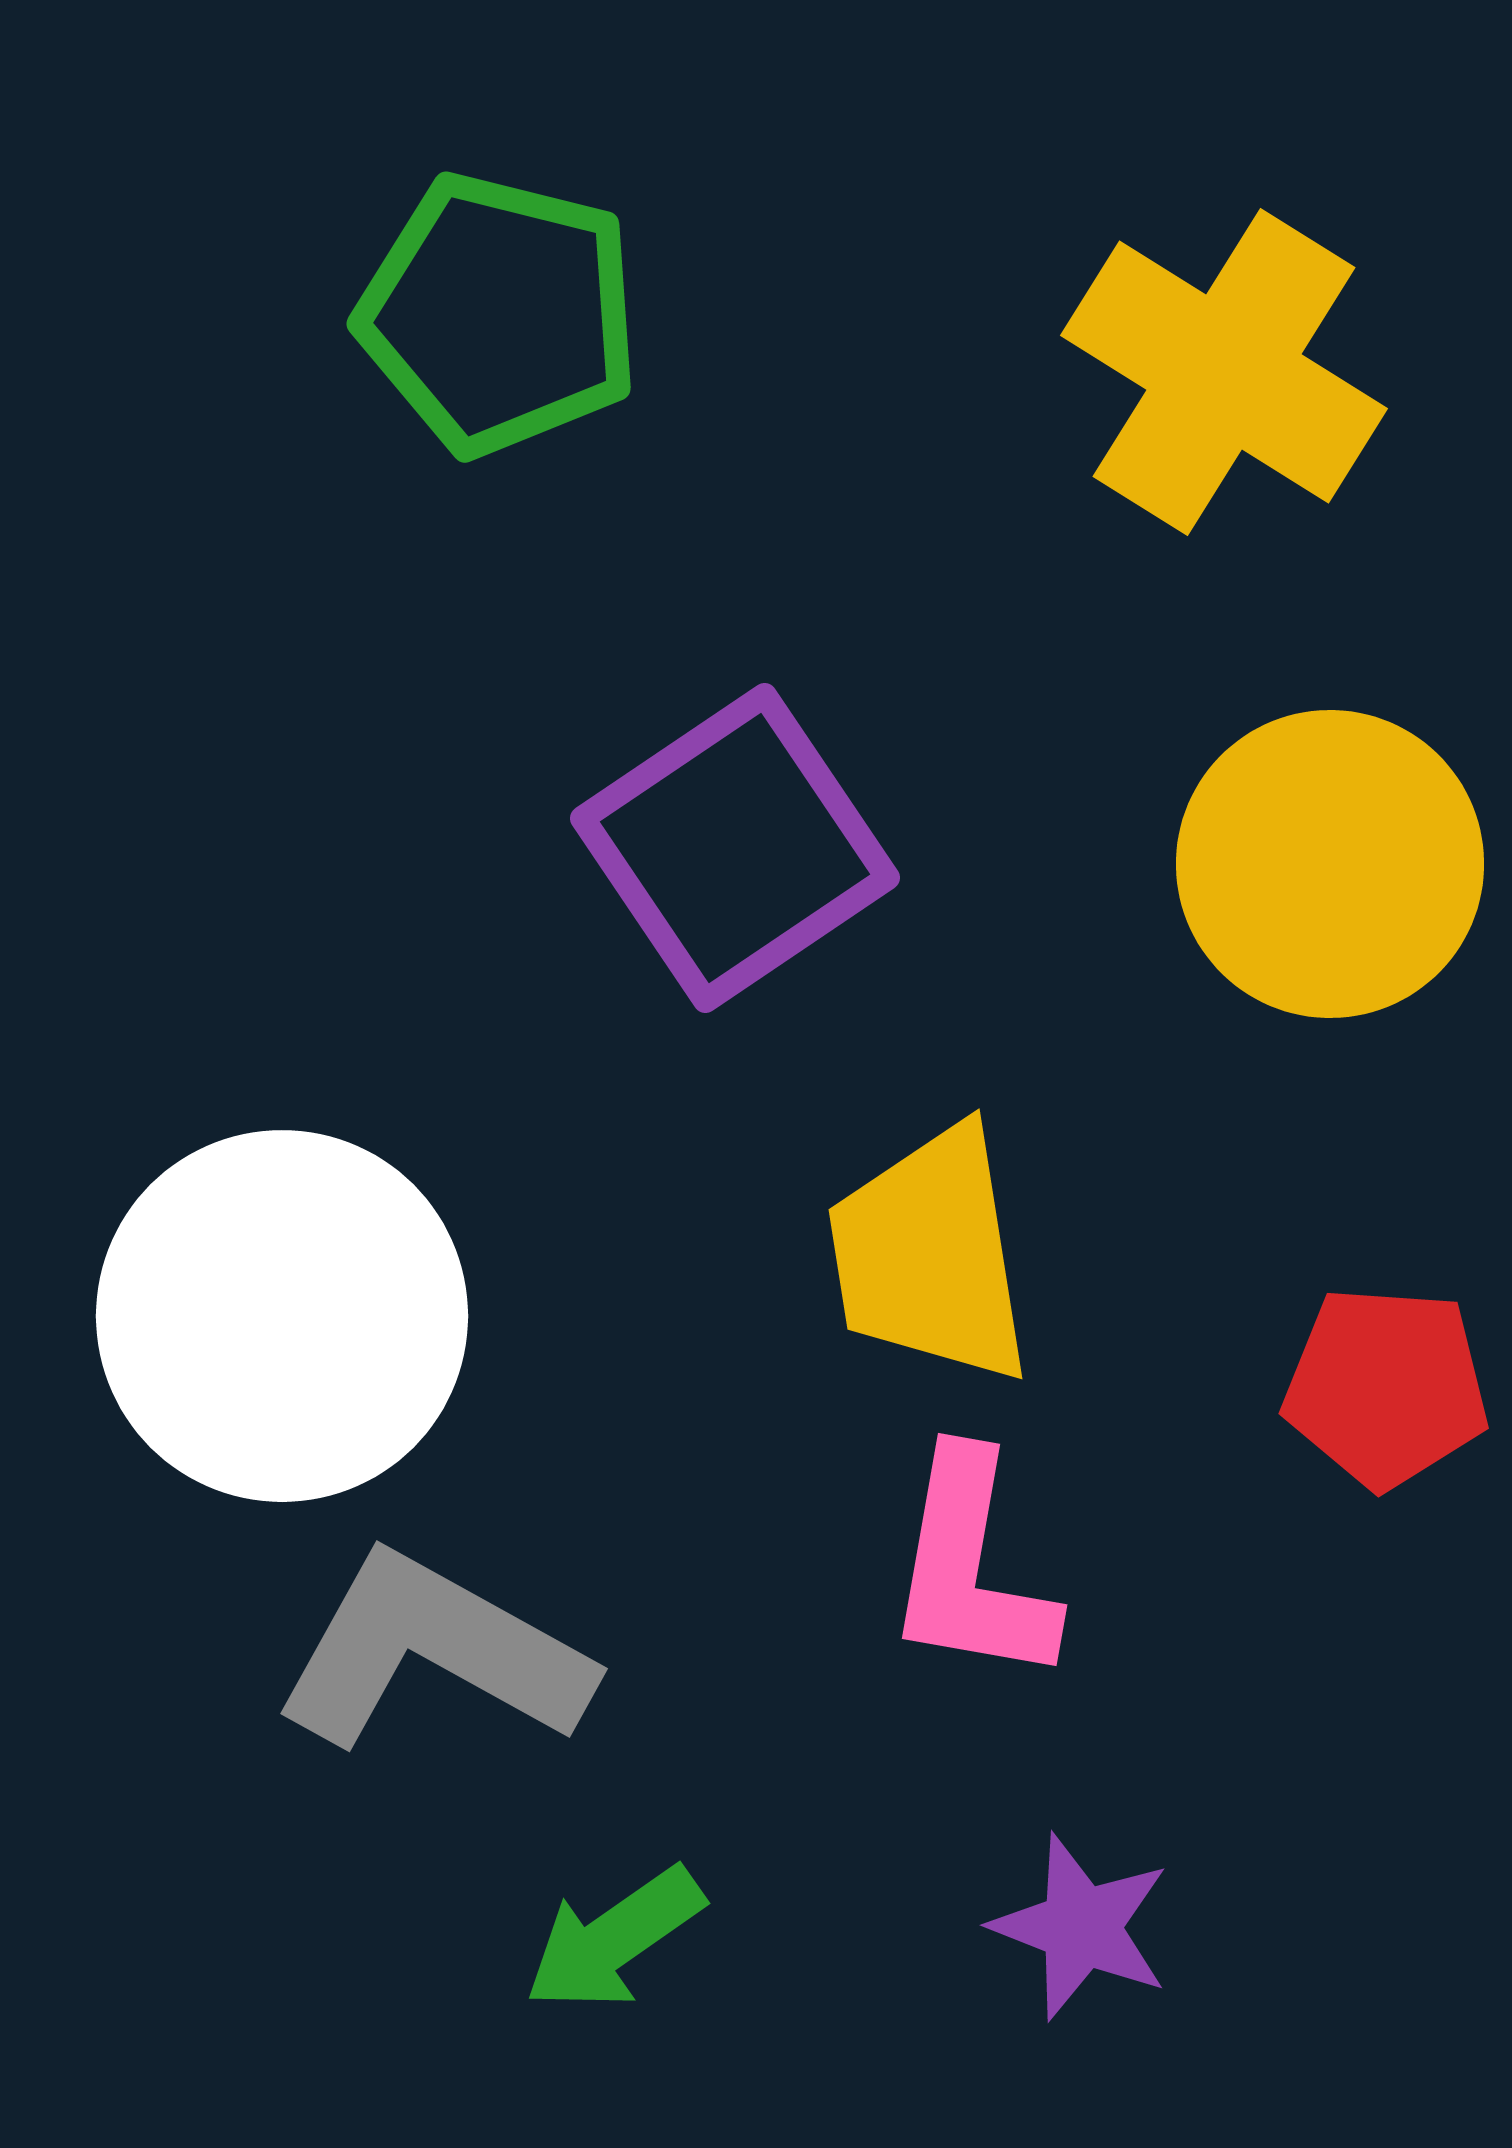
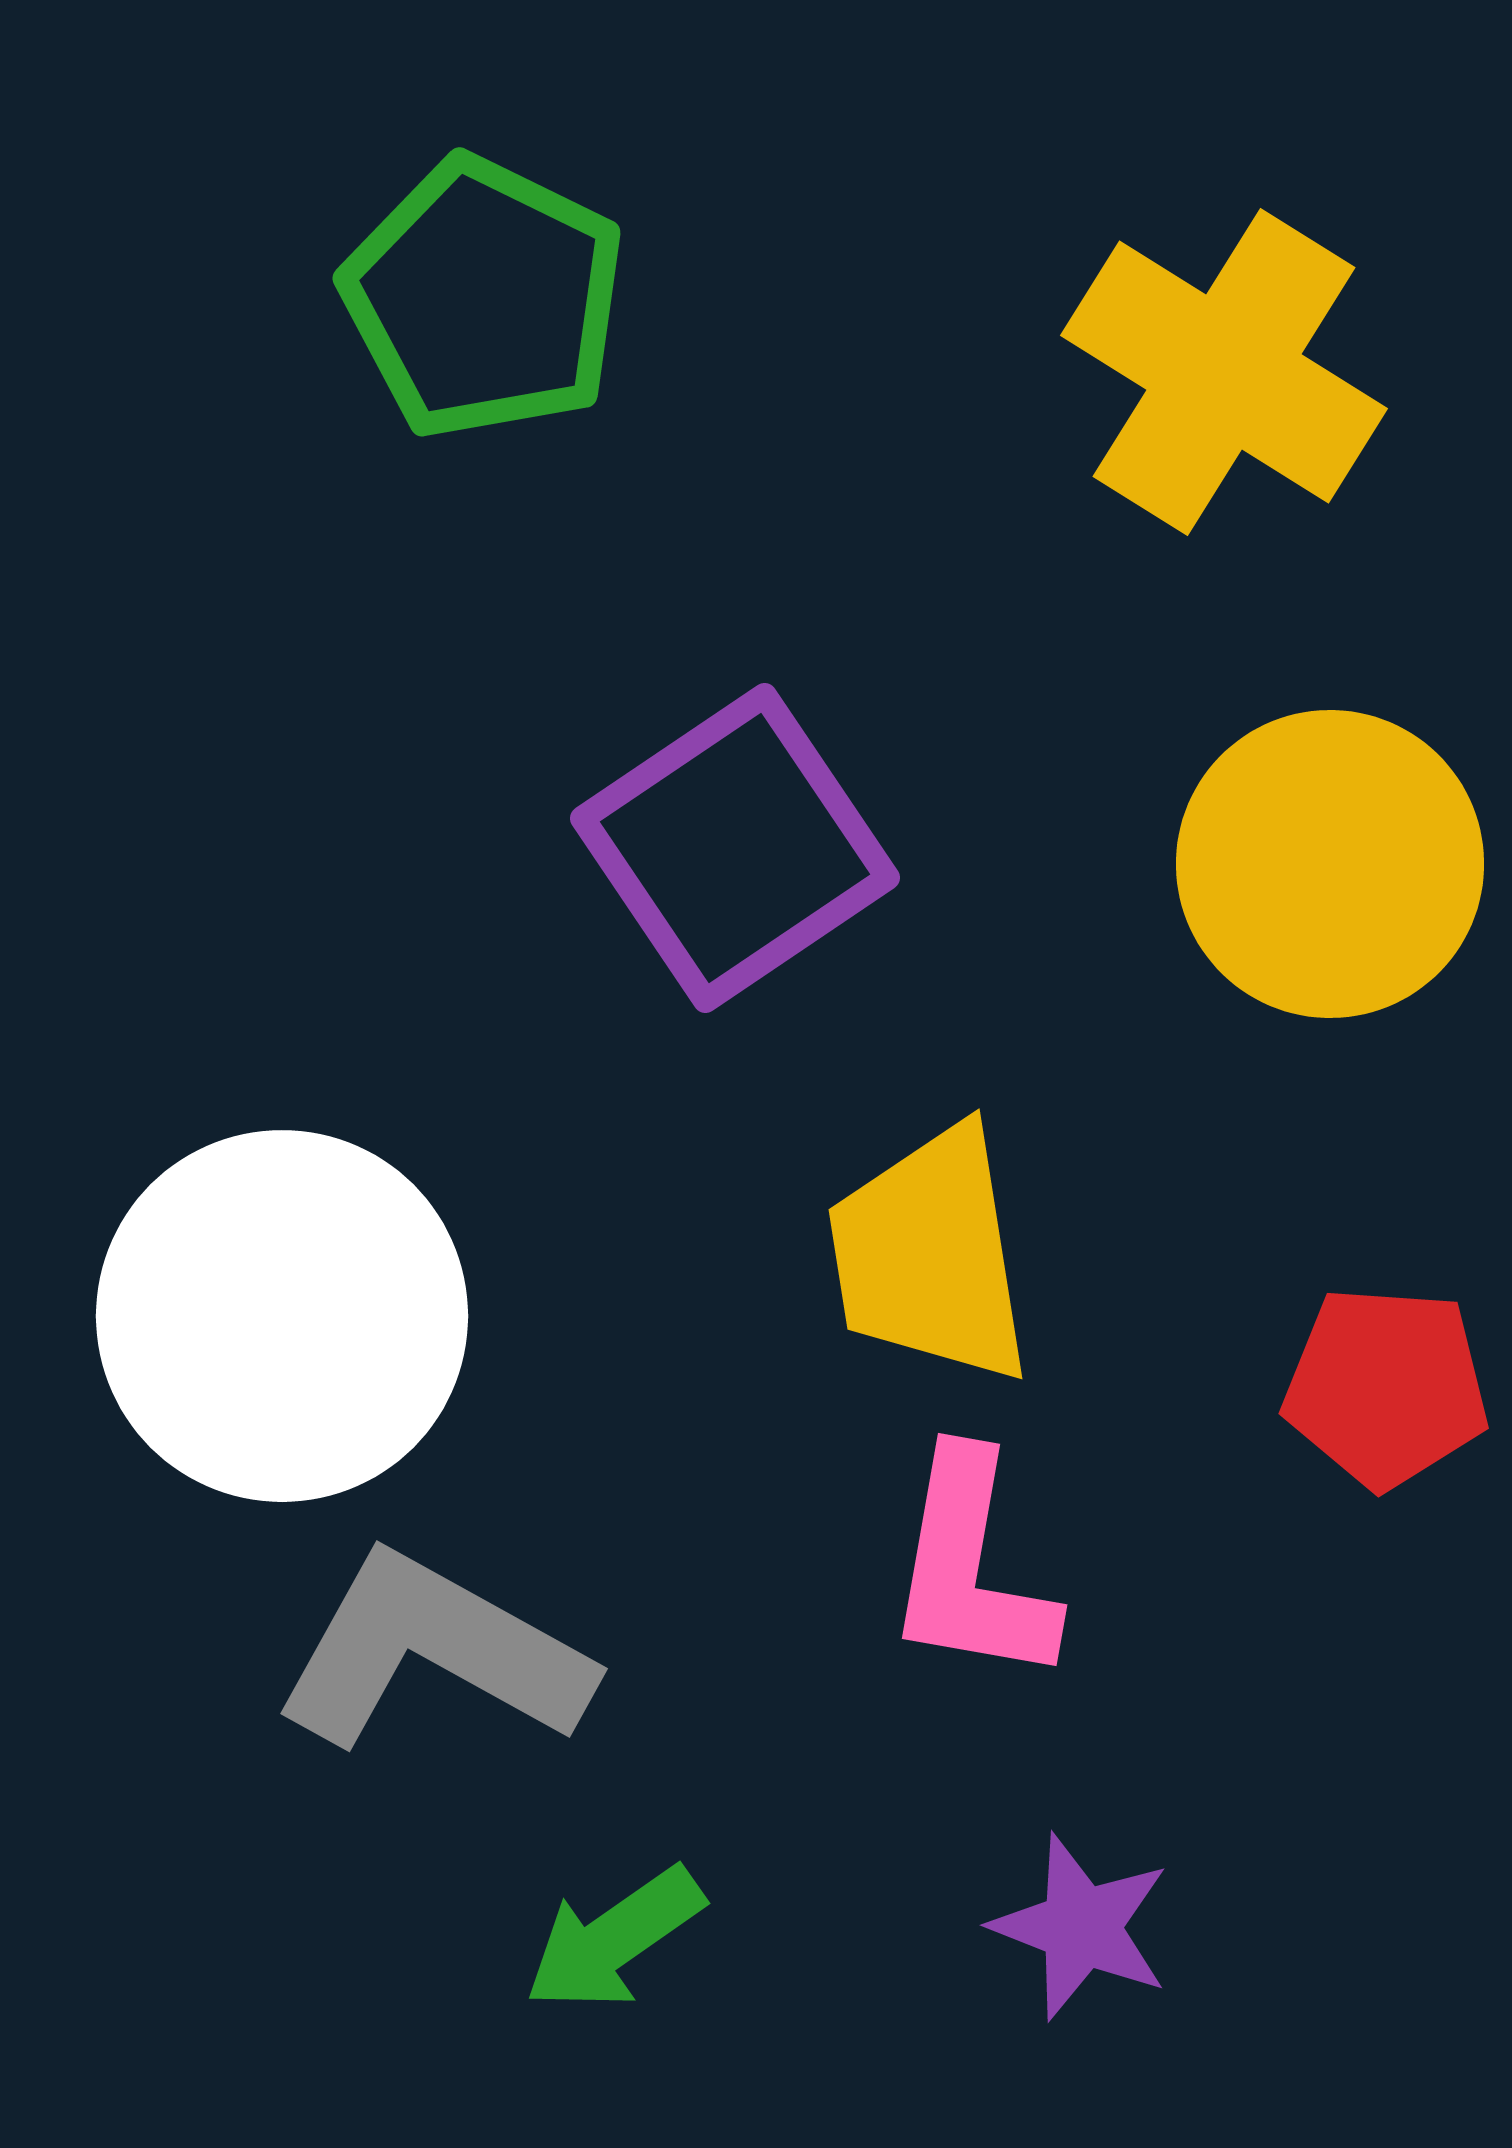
green pentagon: moved 15 px left, 16 px up; rotated 12 degrees clockwise
